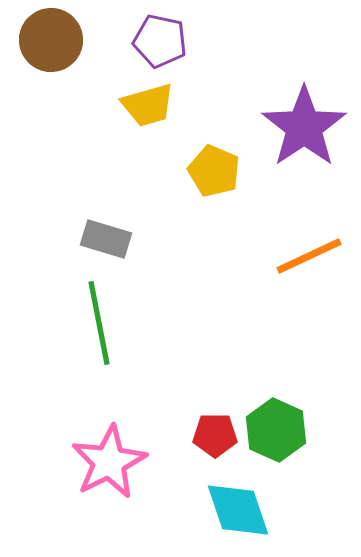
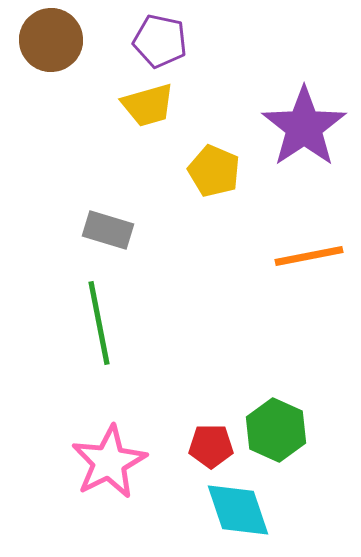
gray rectangle: moved 2 px right, 9 px up
orange line: rotated 14 degrees clockwise
red pentagon: moved 4 px left, 11 px down
